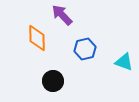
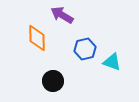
purple arrow: rotated 15 degrees counterclockwise
cyan triangle: moved 12 px left
